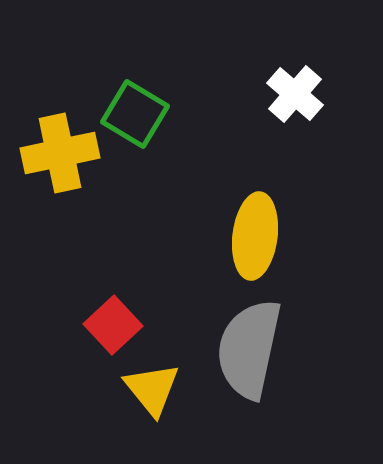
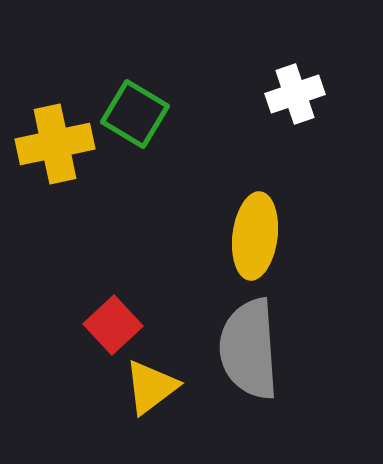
white cross: rotated 30 degrees clockwise
yellow cross: moved 5 px left, 9 px up
gray semicircle: rotated 16 degrees counterclockwise
yellow triangle: moved 1 px left, 2 px up; rotated 32 degrees clockwise
